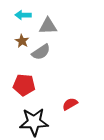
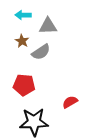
red semicircle: moved 2 px up
